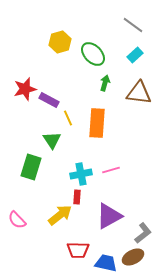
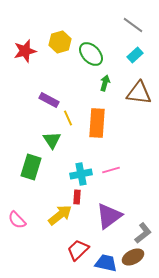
green ellipse: moved 2 px left
red star: moved 38 px up
purple triangle: rotated 8 degrees counterclockwise
red trapezoid: rotated 135 degrees clockwise
